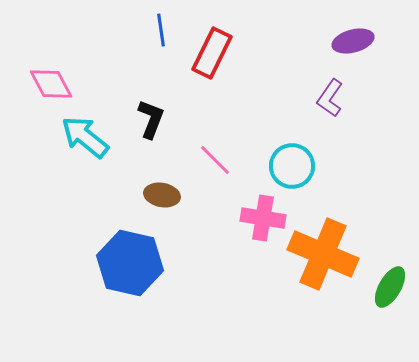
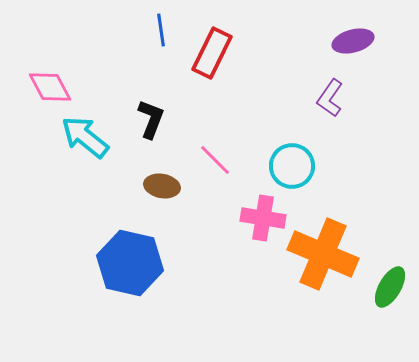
pink diamond: moved 1 px left, 3 px down
brown ellipse: moved 9 px up
